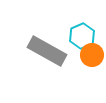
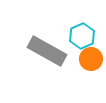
orange circle: moved 1 px left, 4 px down
